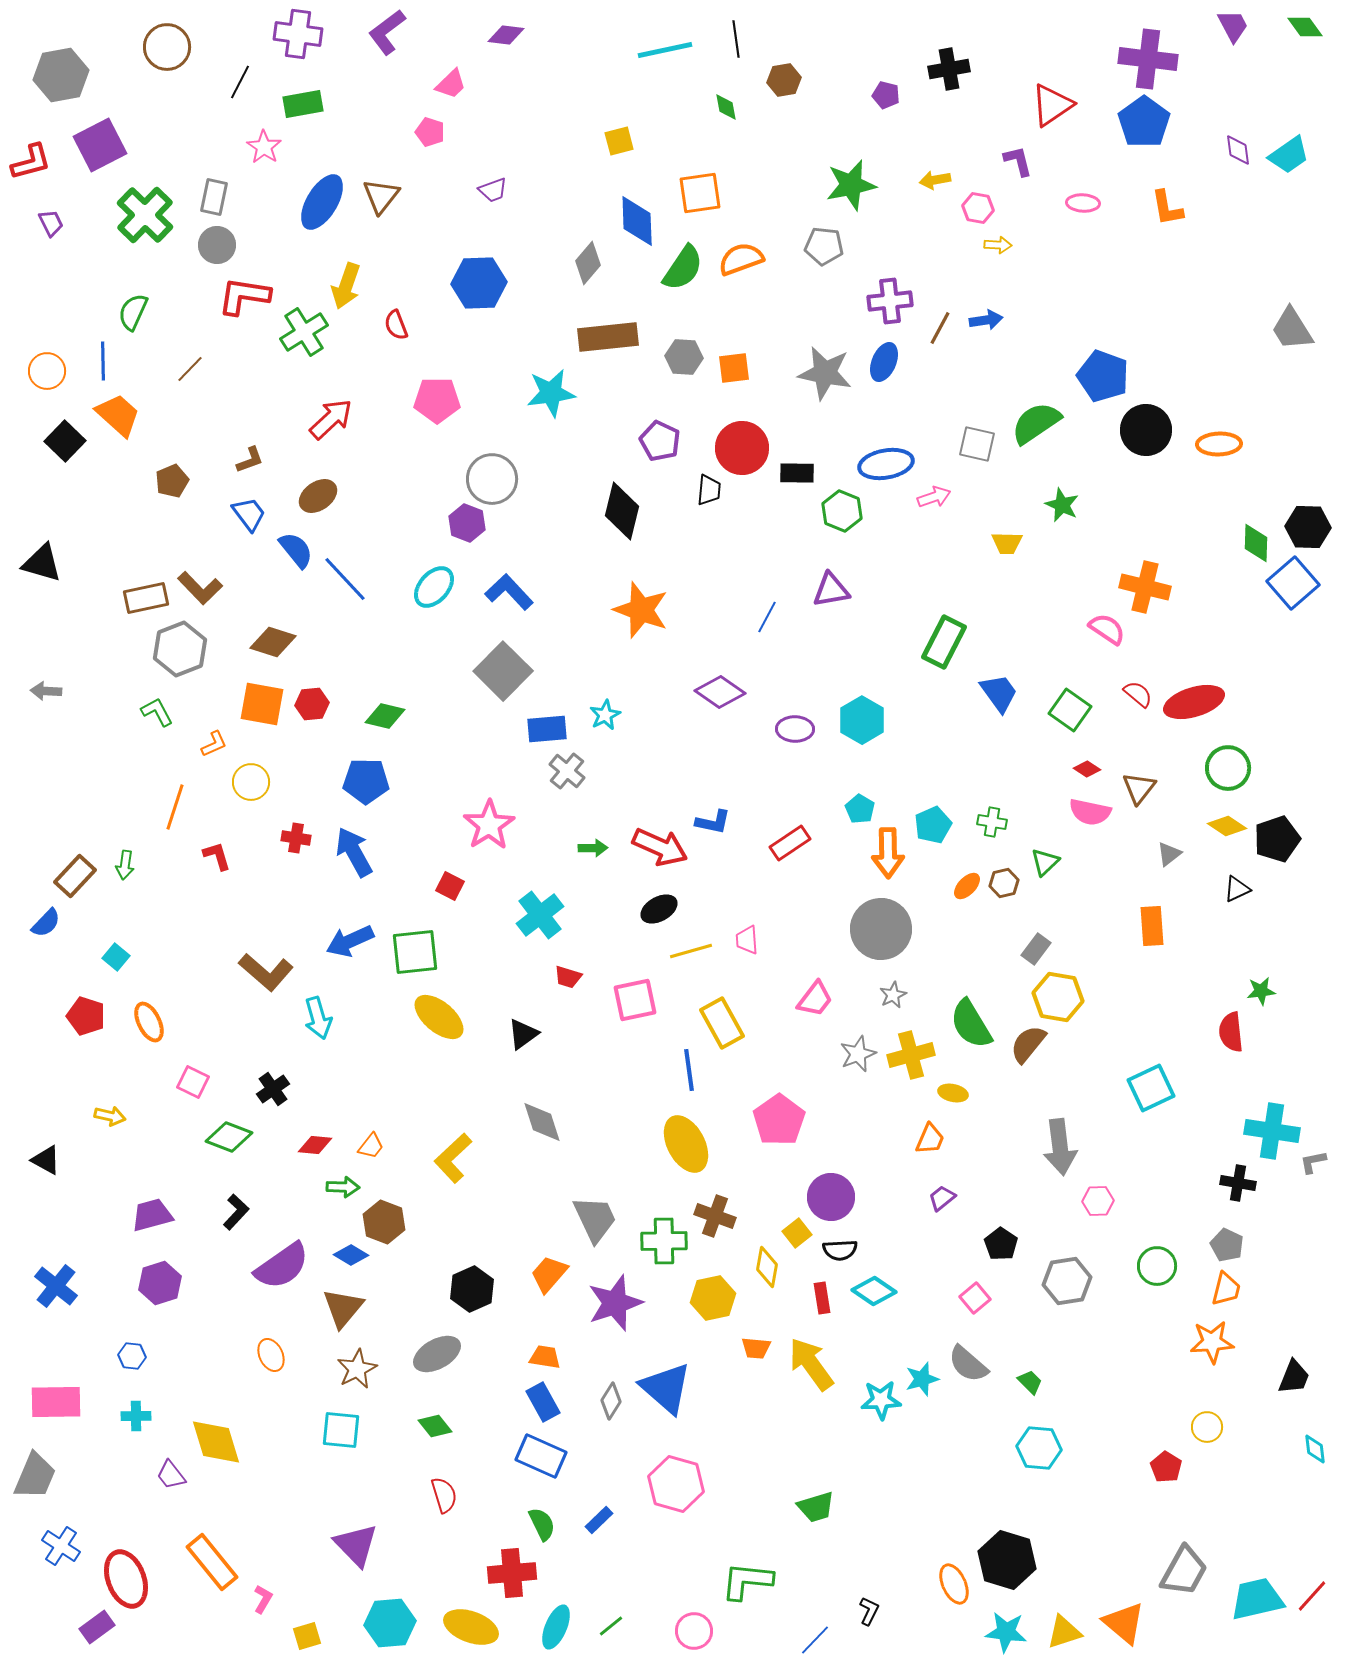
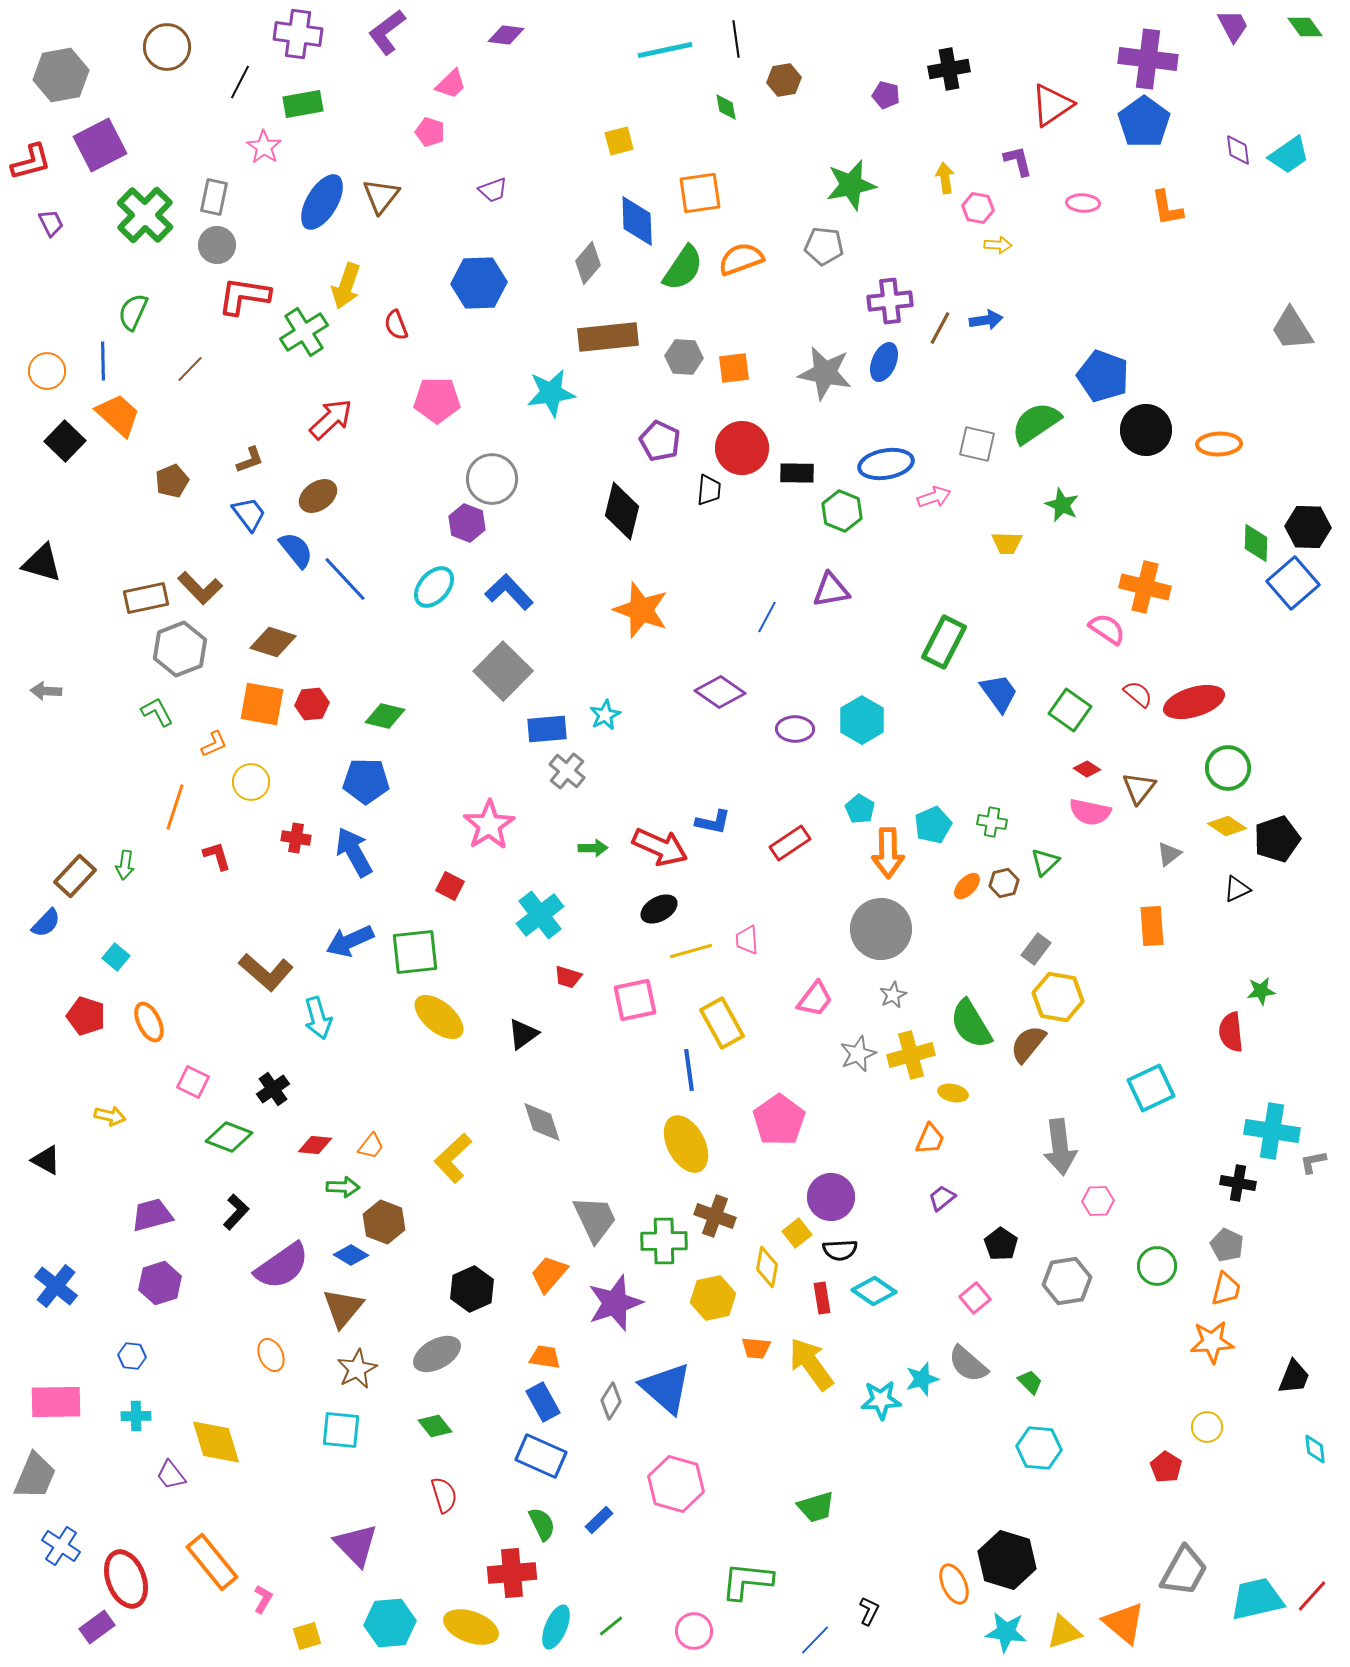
yellow arrow at (935, 180): moved 10 px right, 2 px up; rotated 92 degrees clockwise
